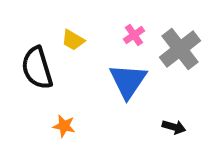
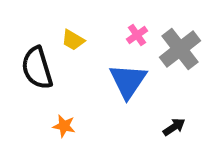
pink cross: moved 3 px right
black arrow: rotated 50 degrees counterclockwise
